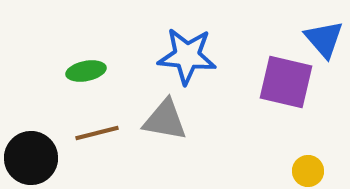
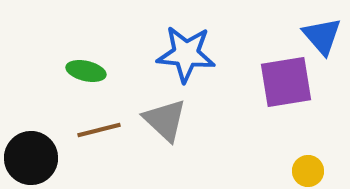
blue triangle: moved 2 px left, 3 px up
blue star: moved 1 px left, 2 px up
green ellipse: rotated 24 degrees clockwise
purple square: rotated 22 degrees counterclockwise
gray triangle: rotated 33 degrees clockwise
brown line: moved 2 px right, 3 px up
